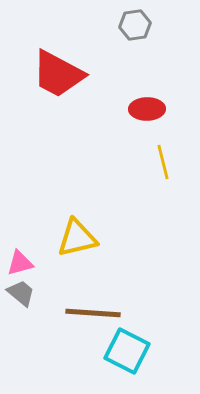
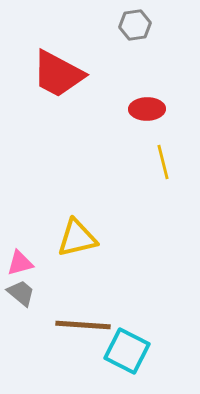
brown line: moved 10 px left, 12 px down
